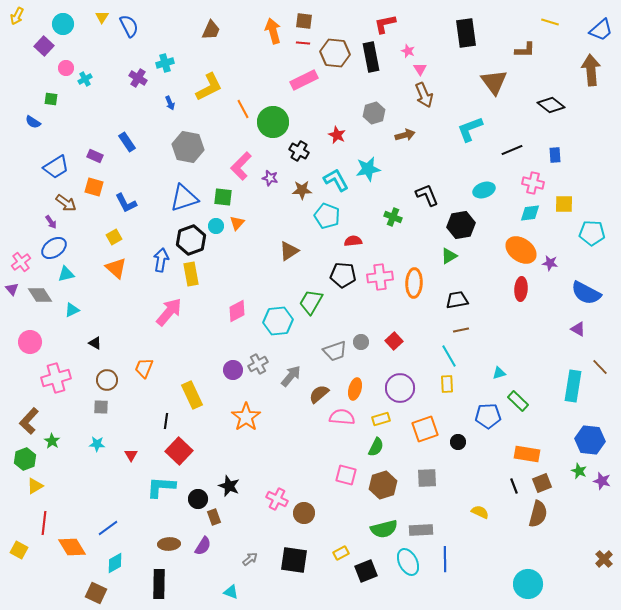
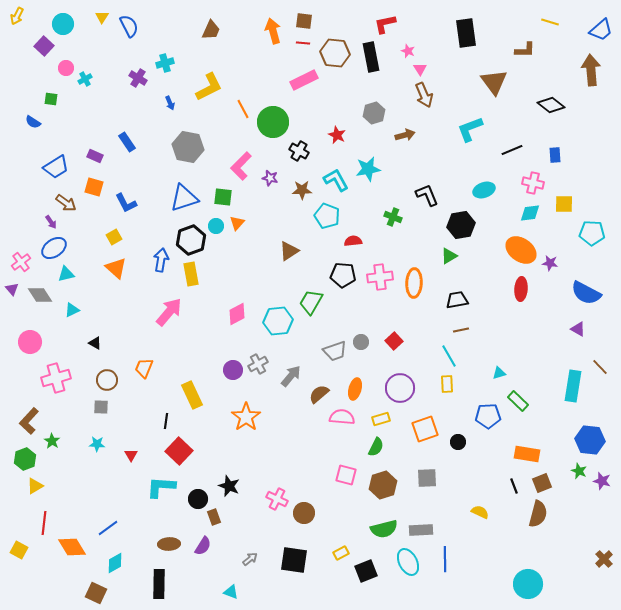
pink diamond at (237, 311): moved 3 px down
